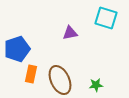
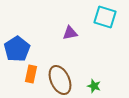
cyan square: moved 1 px left, 1 px up
blue pentagon: rotated 15 degrees counterclockwise
green star: moved 2 px left, 1 px down; rotated 24 degrees clockwise
